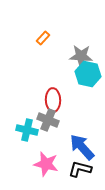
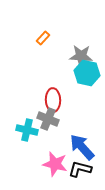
cyan hexagon: moved 1 px left, 1 px up
gray cross: moved 1 px up
pink star: moved 9 px right
